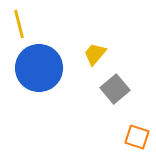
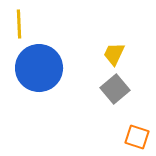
yellow line: rotated 12 degrees clockwise
yellow trapezoid: moved 19 px right; rotated 15 degrees counterclockwise
